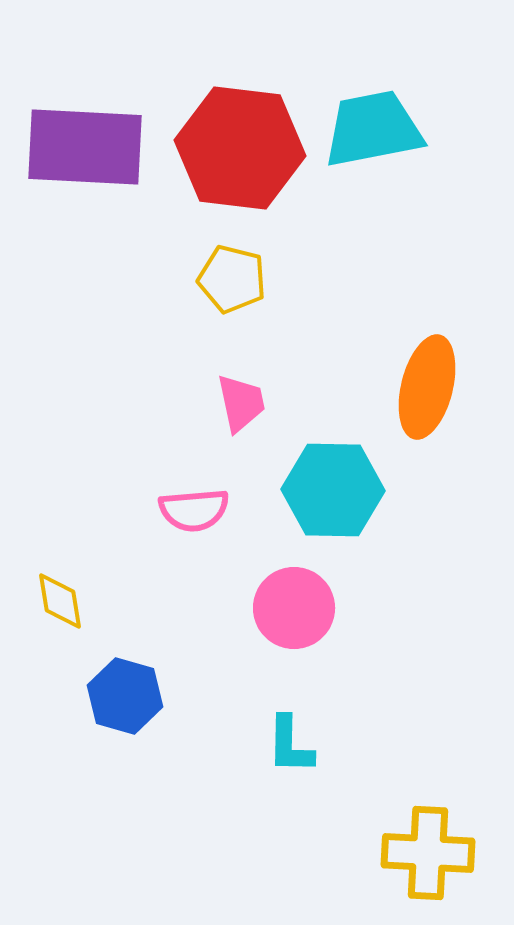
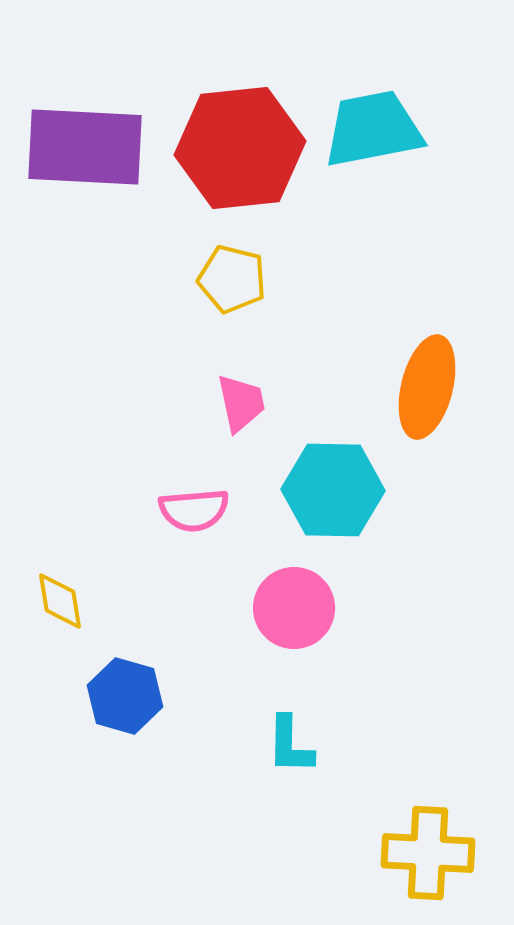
red hexagon: rotated 13 degrees counterclockwise
